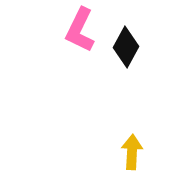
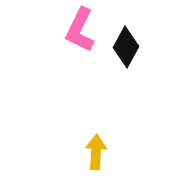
yellow arrow: moved 36 px left
